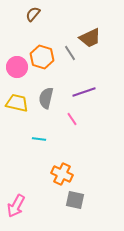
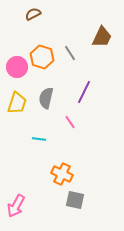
brown semicircle: rotated 21 degrees clockwise
brown trapezoid: moved 12 px right, 1 px up; rotated 40 degrees counterclockwise
purple line: rotated 45 degrees counterclockwise
yellow trapezoid: rotated 95 degrees clockwise
pink line: moved 2 px left, 3 px down
